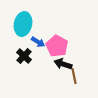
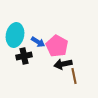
cyan ellipse: moved 8 px left, 11 px down
black cross: rotated 35 degrees clockwise
black arrow: rotated 30 degrees counterclockwise
